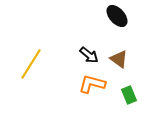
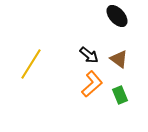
orange L-shape: rotated 124 degrees clockwise
green rectangle: moved 9 px left
